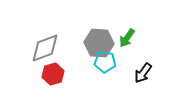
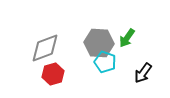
cyan pentagon: rotated 15 degrees clockwise
